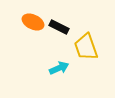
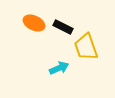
orange ellipse: moved 1 px right, 1 px down
black rectangle: moved 4 px right
